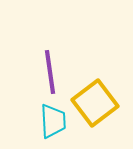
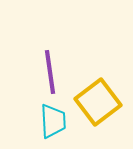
yellow square: moved 3 px right, 1 px up
